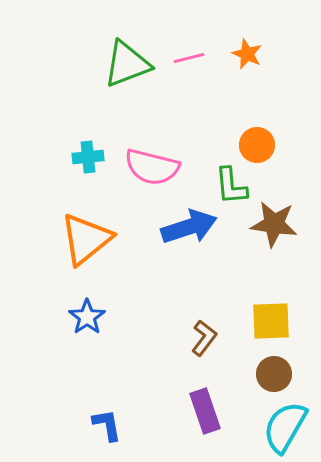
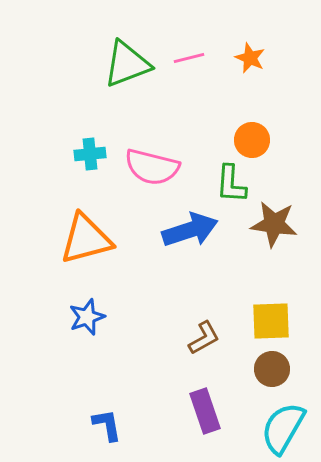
orange star: moved 3 px right, 4 px down
orange circle: moved 5 px left, 5 px up
cyan cross: moved 2 px right, 3 px up
green L-shape: moved 2 px up; rotated 9 degrees clockwise
blue arrow: moved 1 px right, 3 px down
orange triangle: rotated 24 degrees clockwise
blue star: rotated 15 degrees clockwise
brown L-shape: rotated 24 degrees clockwise
brown circle: moved 2 px left, 5 px up
cyan semicircle: moved 2 px left, 1 px down
